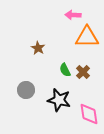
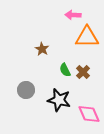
brown star: moved 4 px right, 1 px down
pink diamond: rotated 15 degrees counterclockwise
